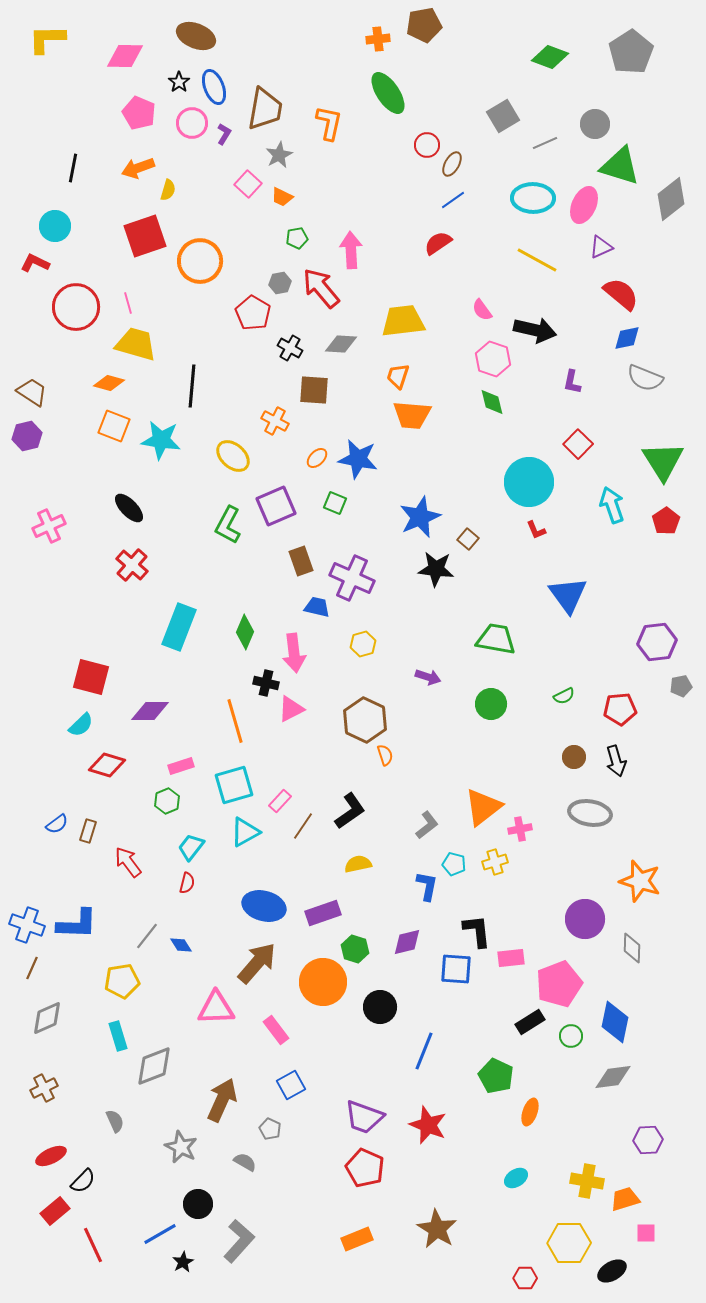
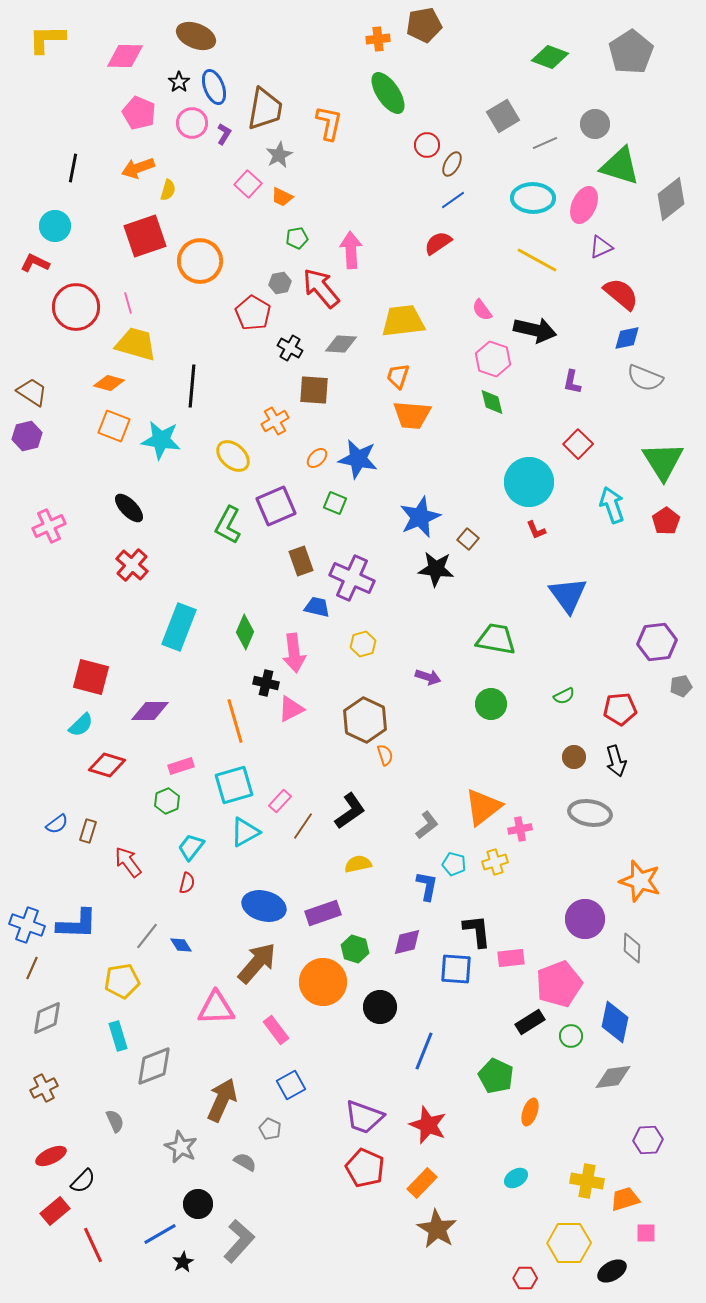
orange cross at (275, 421): rotated 32 degrees clockwise
orange rectangle at (357, 1239): moved 65 px right, 56 px up; rotated 24 degrees counterclockwise
